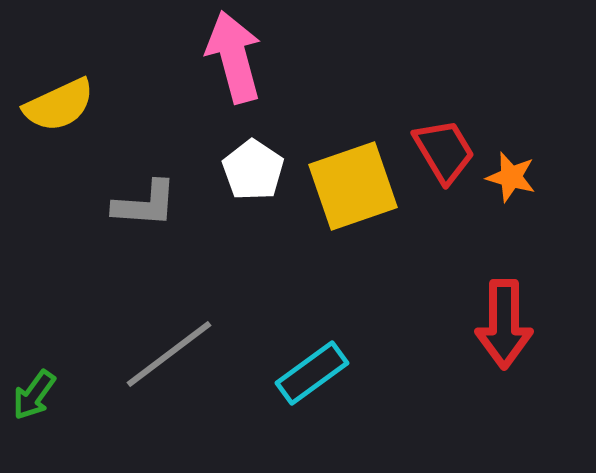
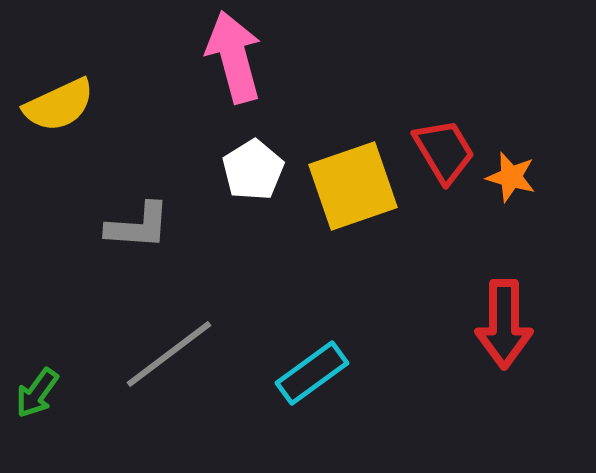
white pentagon: rotated 6 degrees clockwise
gray L-shape: moved 7 px left, 22 px down
green arrow: moved 3 px right, 2 px up
